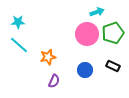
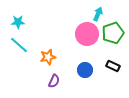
cyan arrow: moved 1 px right, 2 px down; rotated 48 degrees counterclockwise
